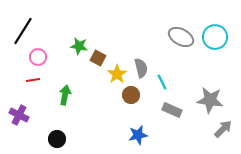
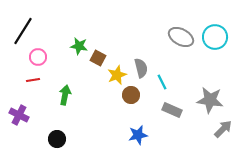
yellow star: moved 1 px down; rotated 12 degrees clockwise
